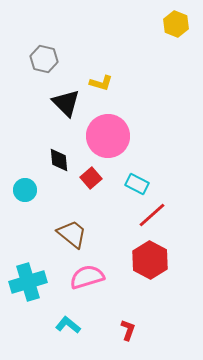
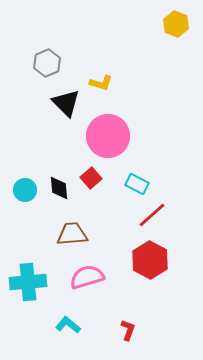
gray hexagon: moved 3 px right, 4 px down; rotated 24 degrees clockwise
black diamond: moved 28 px down
brown trapezoid: rotated 44 degrees counterclockwise
cyan cross: rotated 12 degrees clockwise
